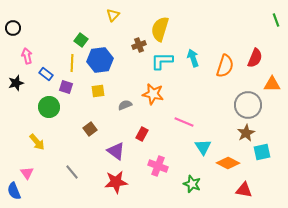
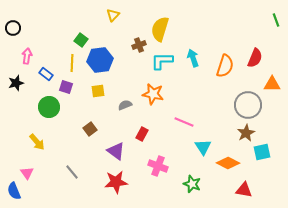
pink arrow: rotated 21 degrees clockwise
